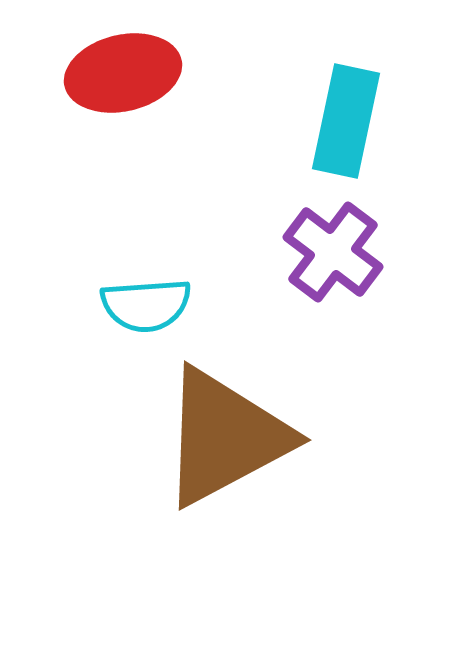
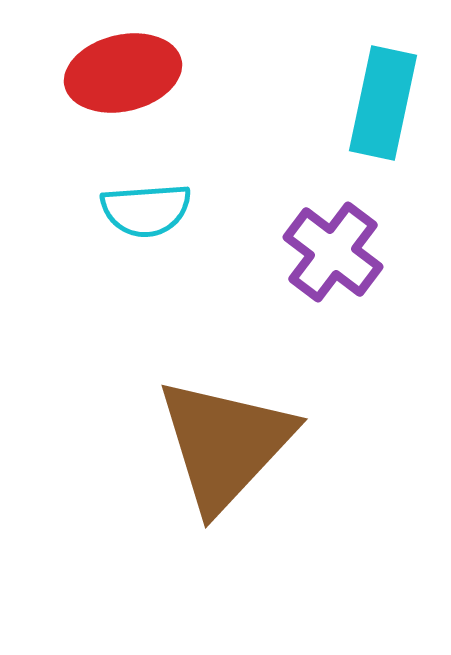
cyan rectangle: moved 37 px right, 18 px up
cyan semicircle: moved 95 px up
brown triangle: moved 7 px down; rotated 19 degrees counterclockwise
